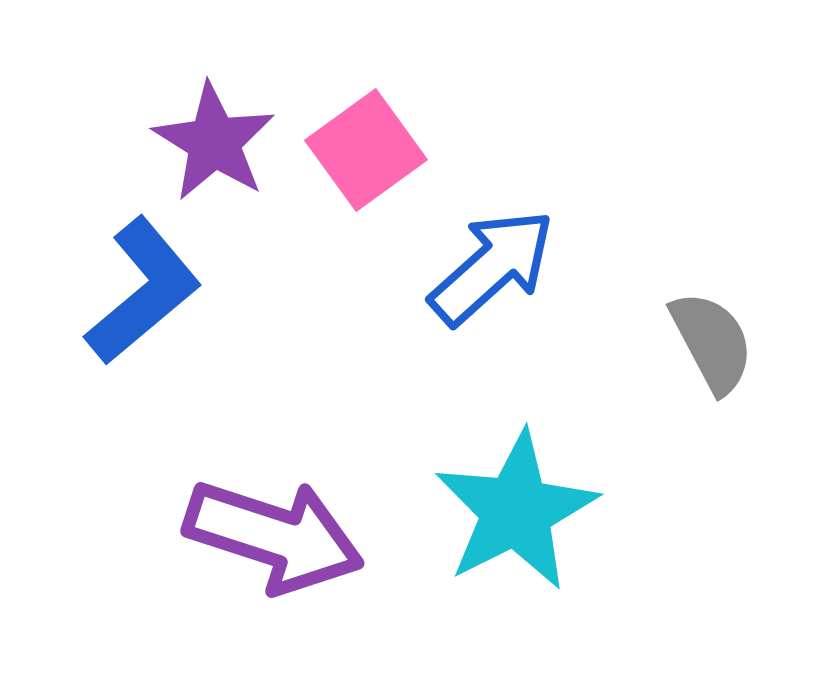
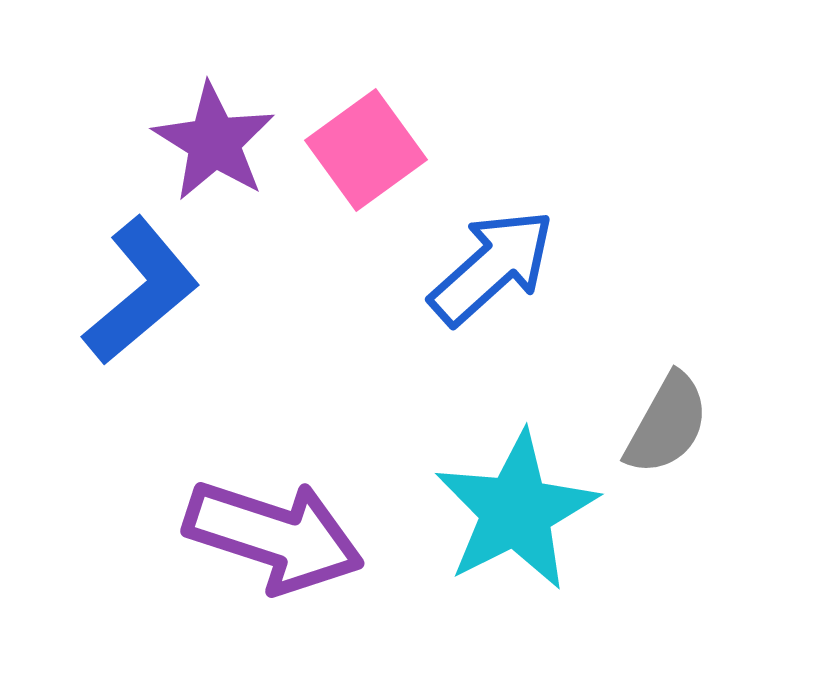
blue L-shape: moved 2 px left
gray semicircle: moved 45 px left, 82 px down; rotated 57 degrees clockwise
